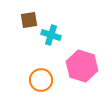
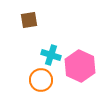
cyan cross: moved 20 px down
pink hexagon: moved 2 px left; rotated 8 degrees clockwise
